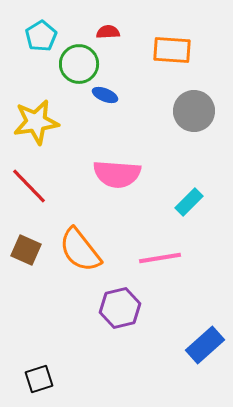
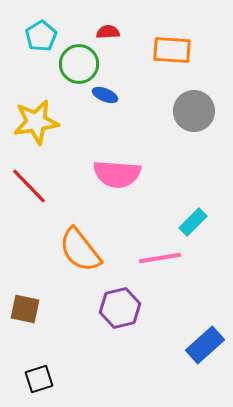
cyan rectangle: moved 4 px right, 20 px down
brown square: moved 1 px left, 59 px down; rotated 12 degrees counterclockwise
